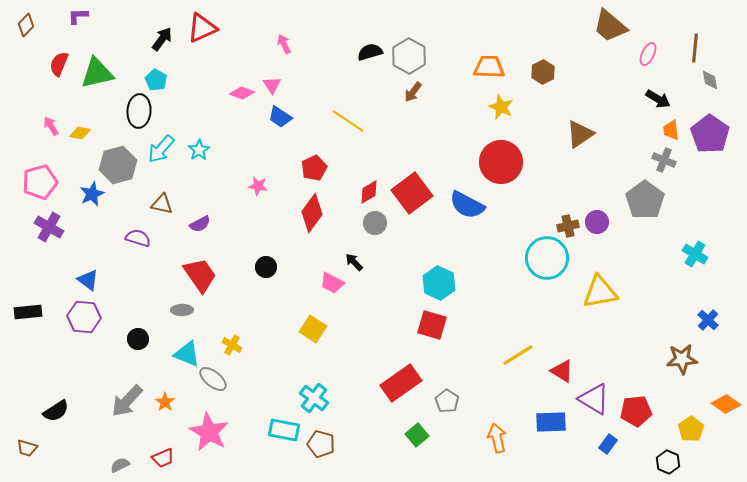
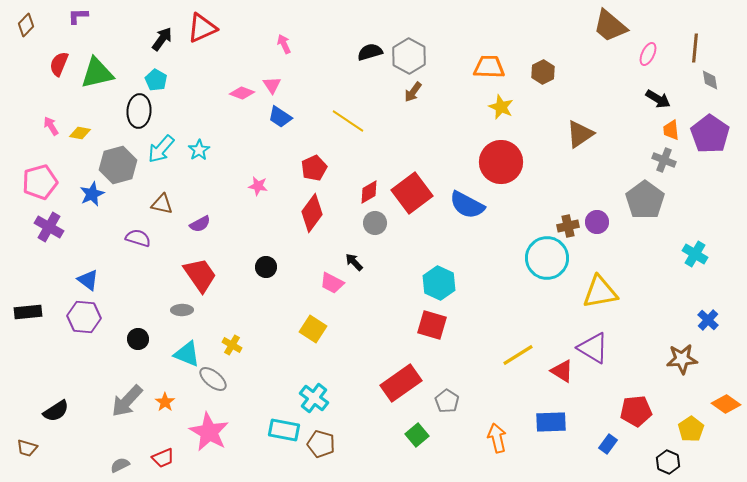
purple triangle at (594, 399): moved 1 px left, 51 px up
